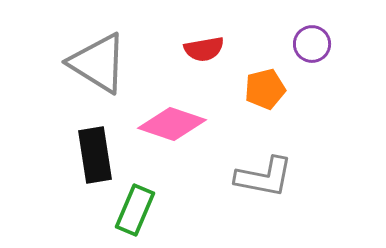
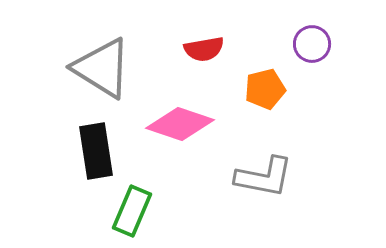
gray triangle: moved 4 px right, 5 px down
pink diamond: moved 8 px right
black rectangle: moved 1 px right, 4 px up
green rectangle: moved 3 px left, 1 px down
